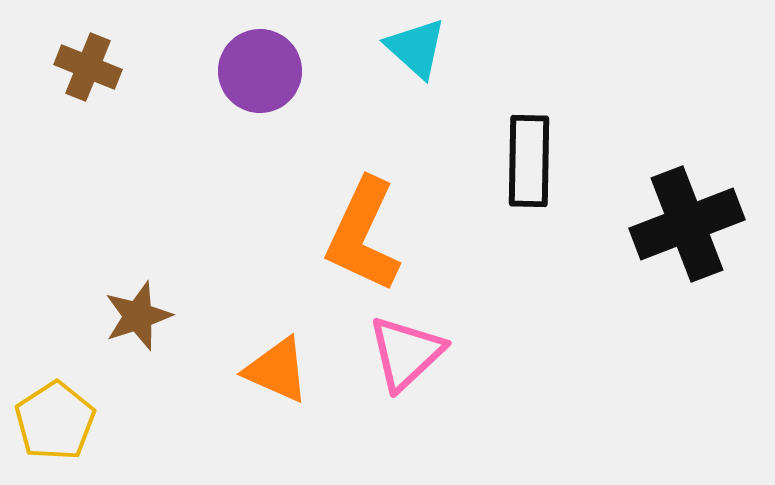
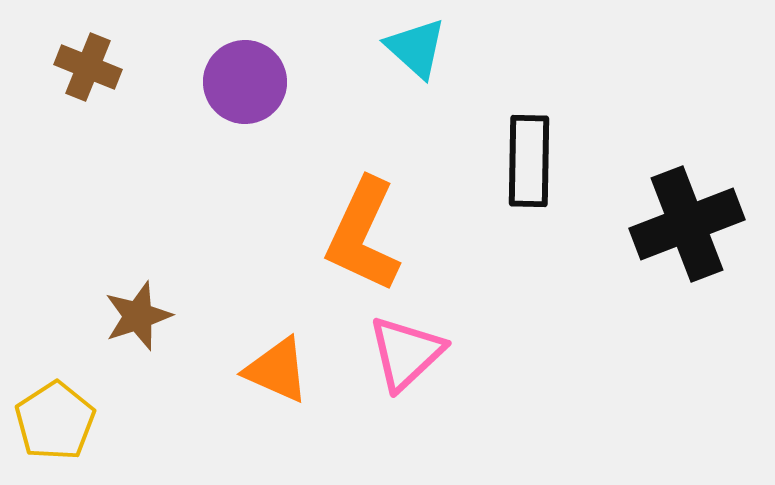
purple circle: moved 15 px left, 11 px down
